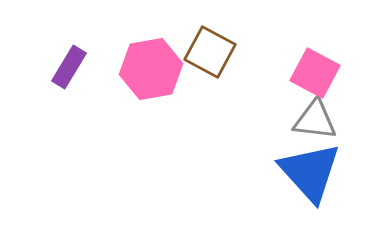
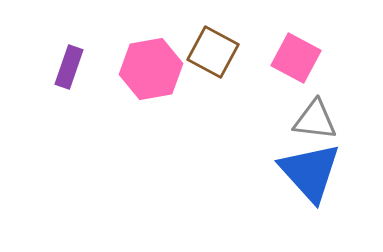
brown square: moved 3 px right
purple rectangle: rotated 12 degrees counterclockwise
pink square: moved 19 px left, 15 px up
